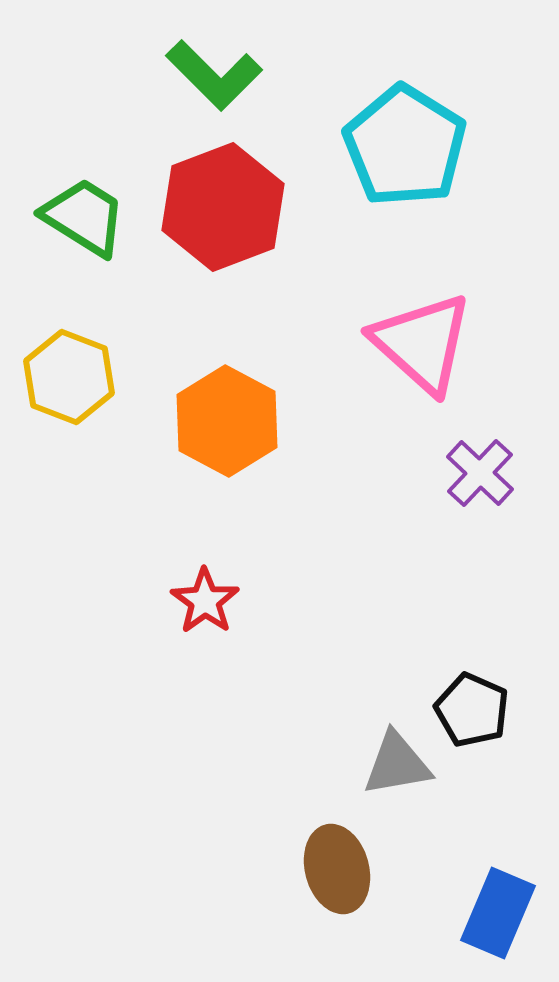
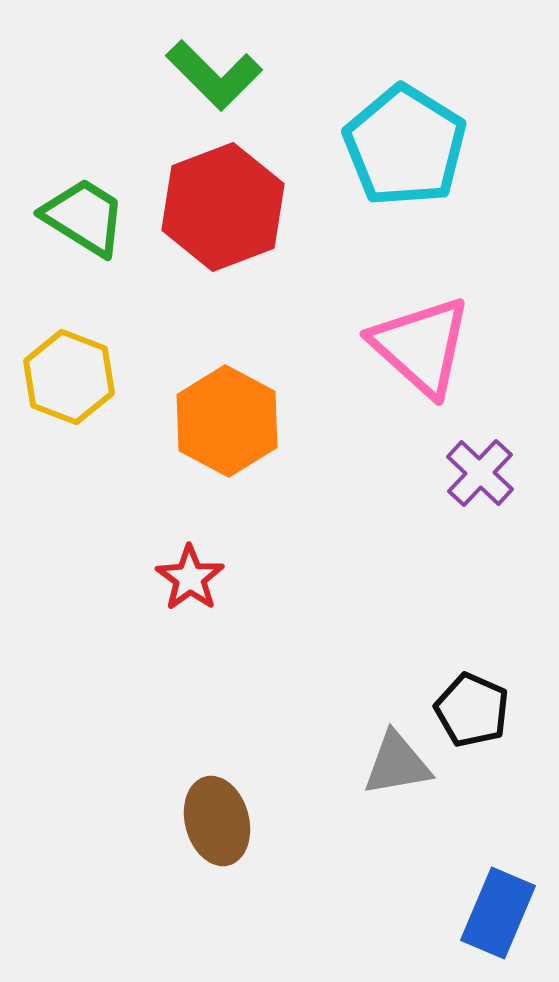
pink triangle: moved 1 px left, 3 px down
red star: moved 15 px left, 23 px up
brown ellipse: moved 120 px left, 48 px up
